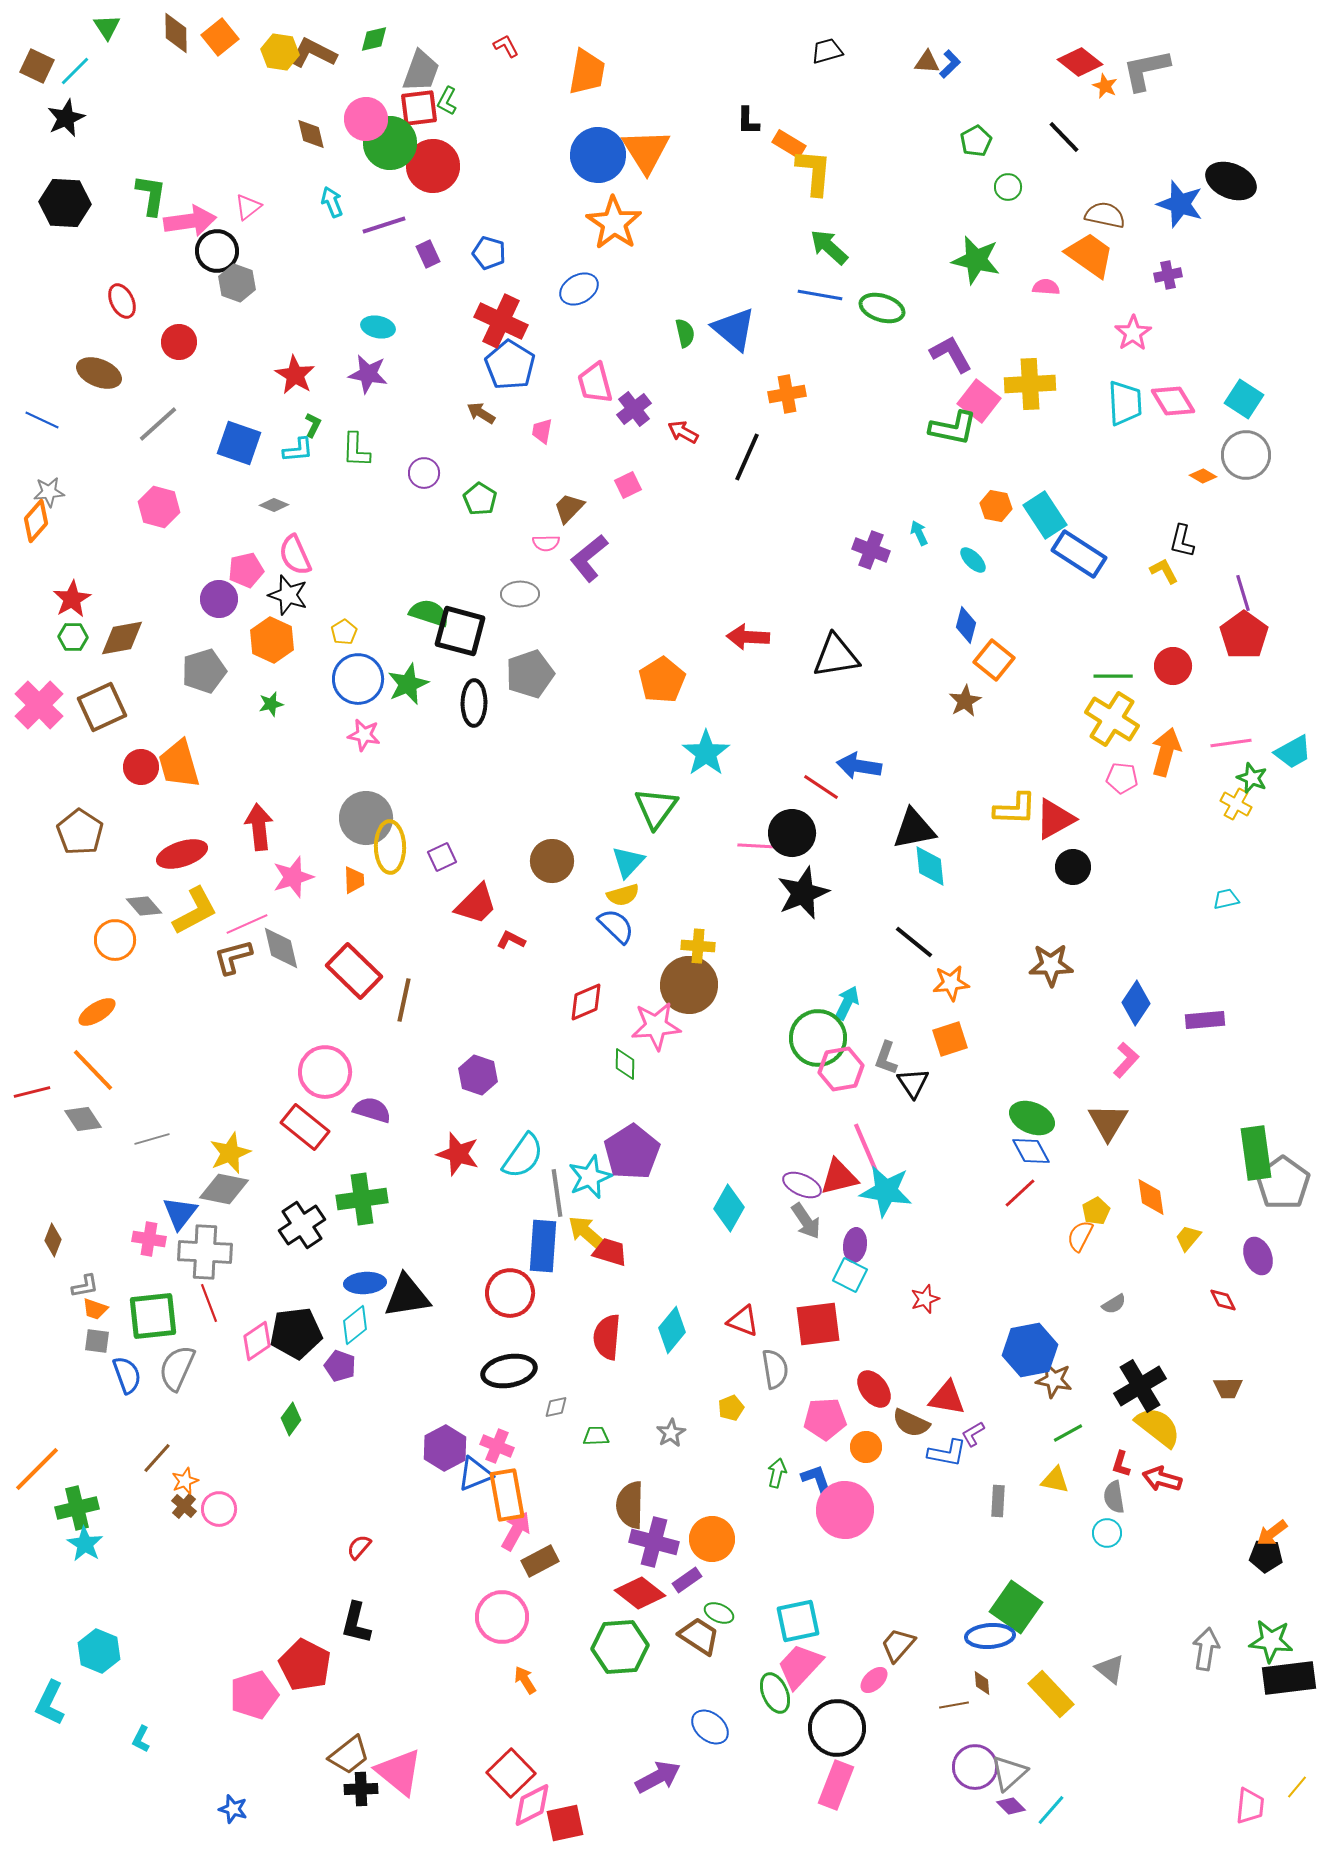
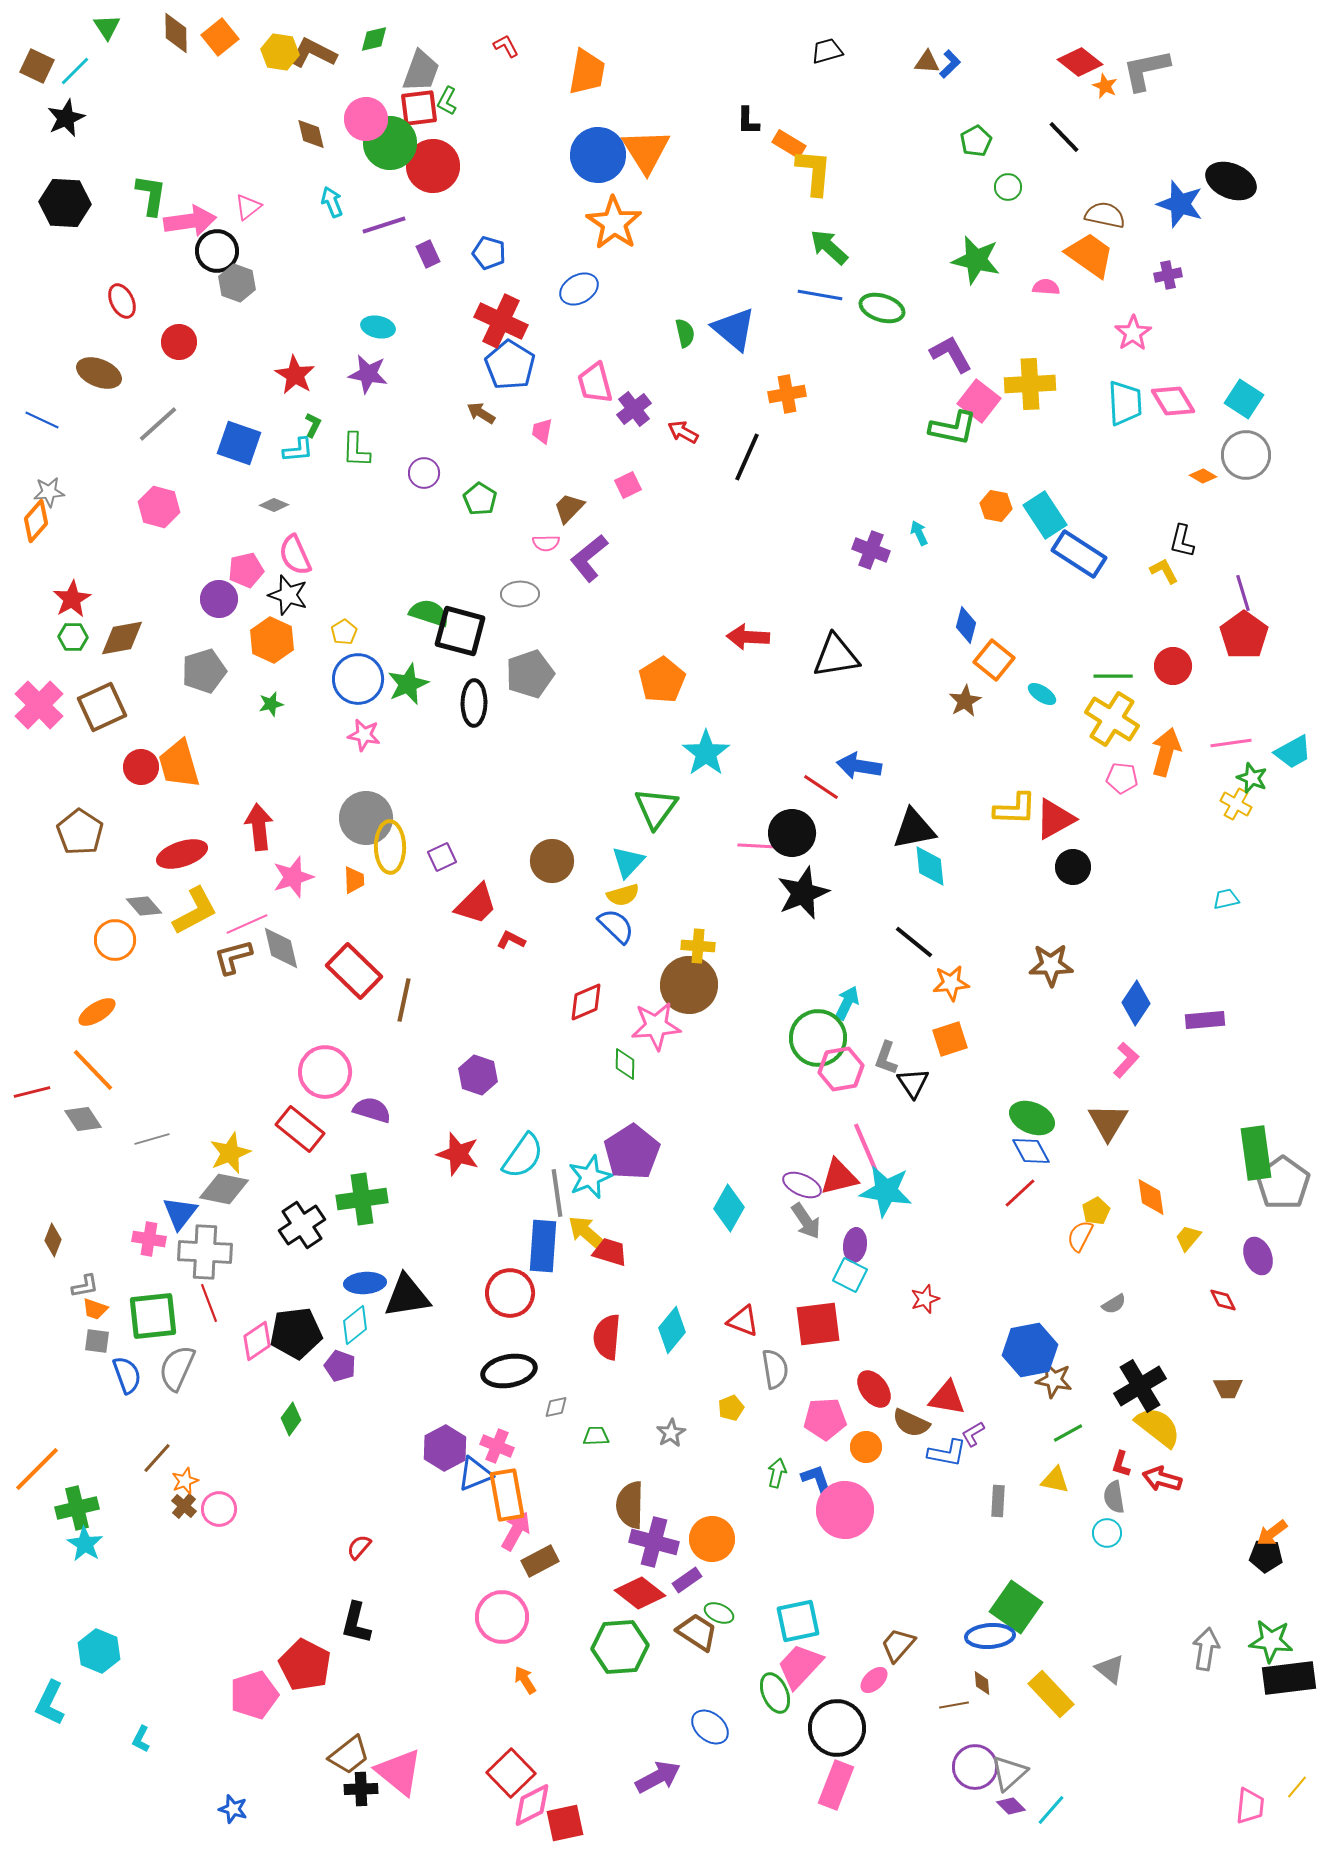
cyan ellipse at (973, 560): moved 69 px right, 134 px down; rotated 12 degrees counterclockwise
red rectangle at (305, 1127): moved 5 px left, 2 px down
brown trapezoid at (699, 1636): moved 2 px left, 4 px up
